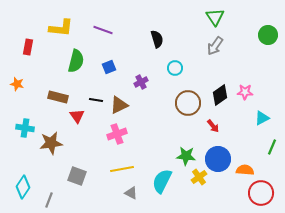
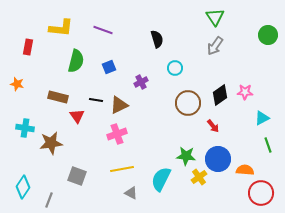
green line: moved 4 px left, 2 px up; rotated 42 degrees counterclockwise
cyan semicircle: moved 1 px left, 2 px up
